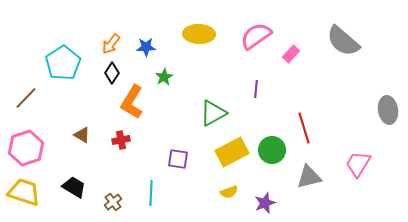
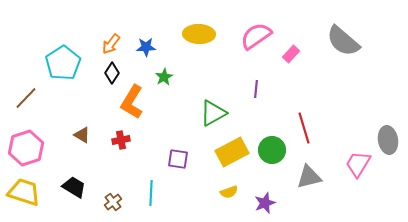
gray ellipse: moved 30 px down
